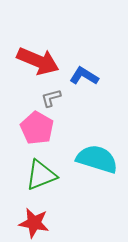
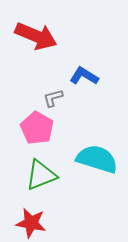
red arrow: moved 2 px left, 25 px up
gray L-shape: moved 2 px right
red star: moved 3 px left
